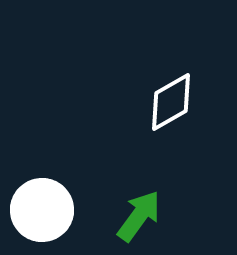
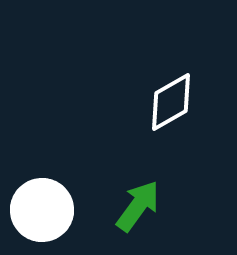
green arrow: moved 1 px left, 10 px up
